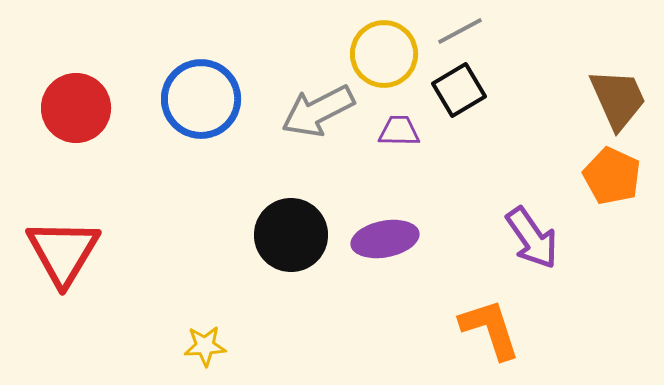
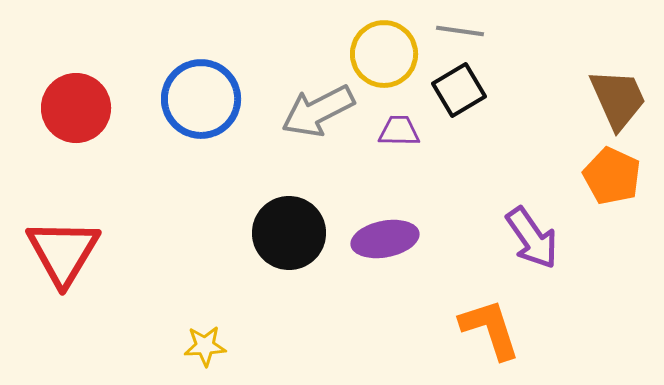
gray line: rotated 36 degrees clockwise
black circle: moved 2 px left, 2 px up
